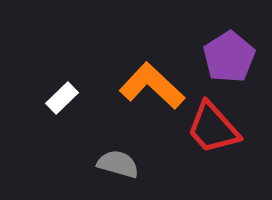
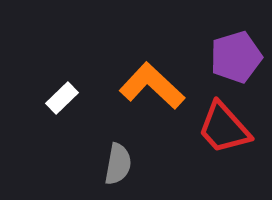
purple pentagon: moved 7 px right; rotated 15 degrees clockwise
red trapezoid: moved 11 px right
gray semicircle: rotated 84 degrees clockwise
